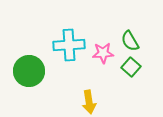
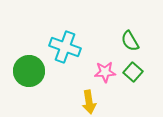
cyan cross: moved 4 px left, 2 px down; rotated 24 degrees clockwise
pink star: moved 2 px right, 19 px down
green square: moved 2 px right, 5 px down
